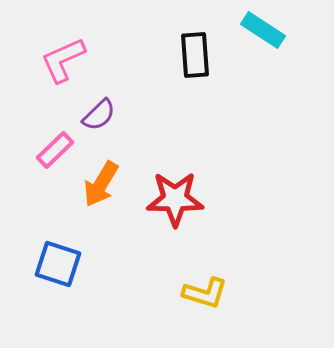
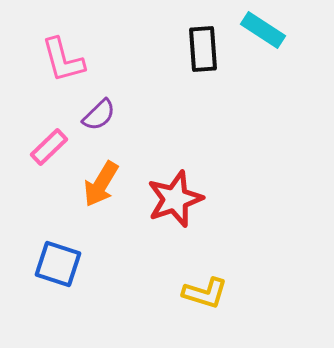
black rectangle: moved 8 px right, 6 px up
pink L-shape: rotated 81 degrees counterclockwise
pink rectangle: moved 6 px left, 3 px up
red star: rotated 20 degrees counterclockwise
